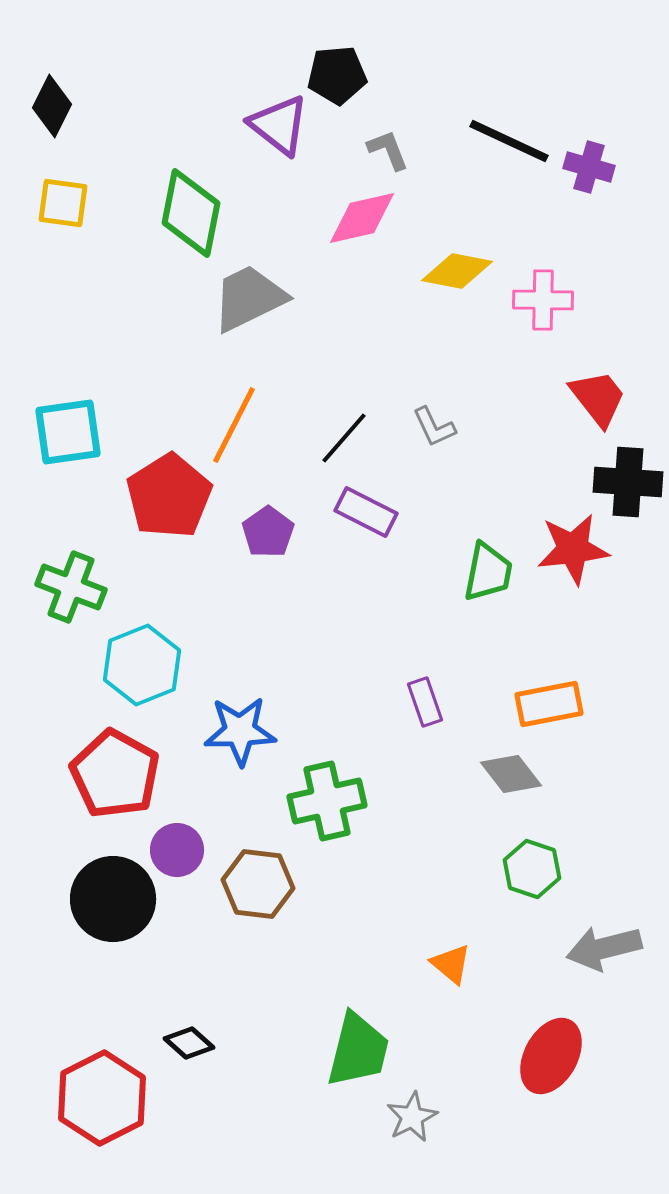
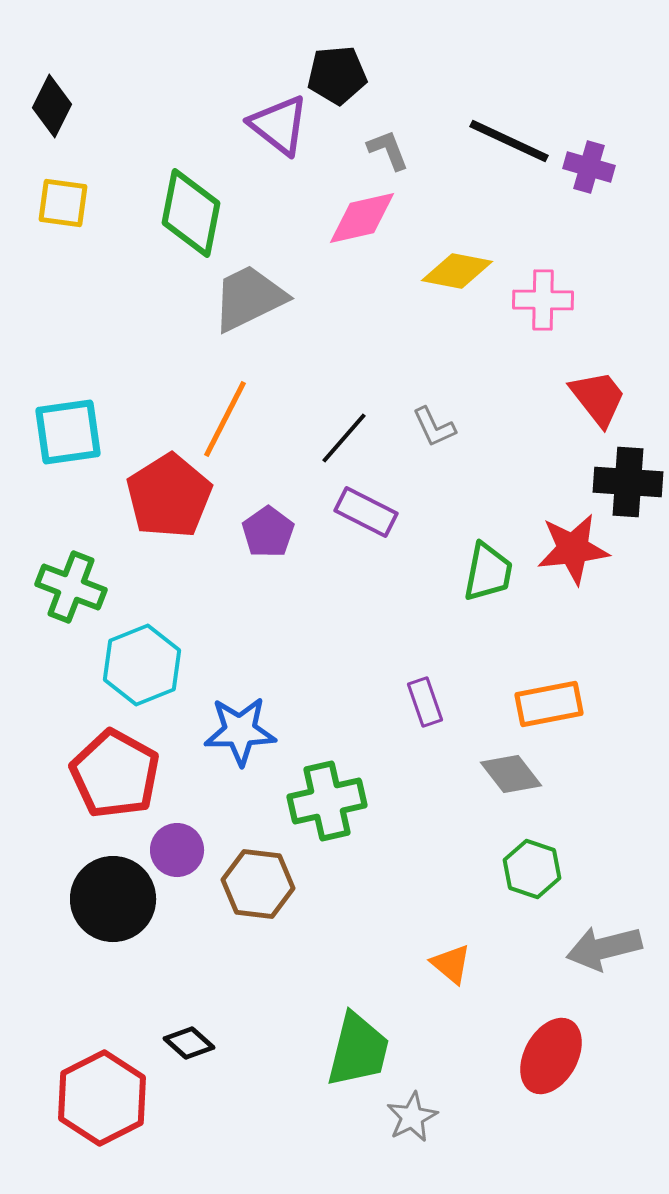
orange line at (234, 425): moved 9 px left, 6 px up
